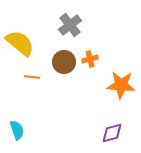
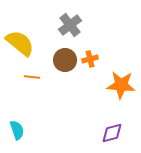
brown circle: moved 1 px right, 2 px up
